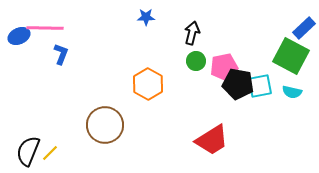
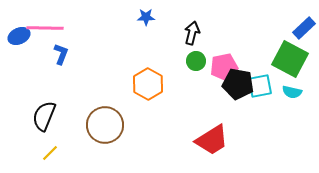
green square: moved 1 px left, 3 px down
black semicircle: moved 16 px right, 35 px up
